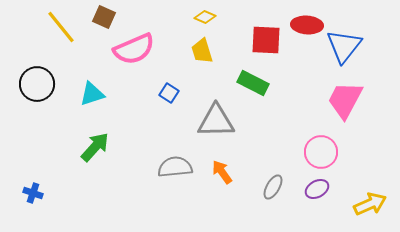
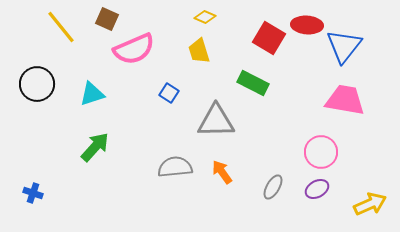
brown square: moved 3 px right, 2 px down
red square: moved 3 px right, 2 px up; rotated 28 degrees clockwise
yellow trapezoid: moved 3 px left
pink trapezoid: rotated 72 degrees clockwise
